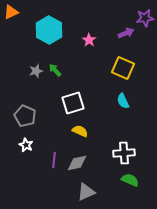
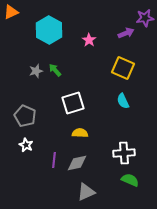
yellow semicircle: moved 2 px down; rotated 21 degrees counterclockwise
